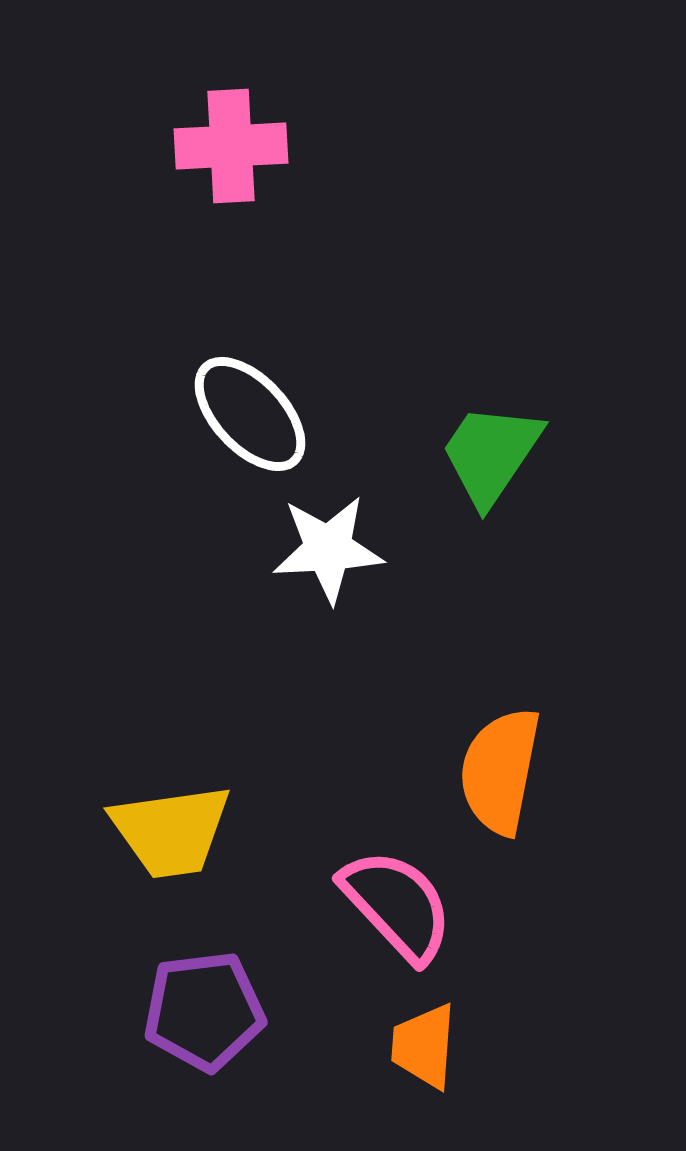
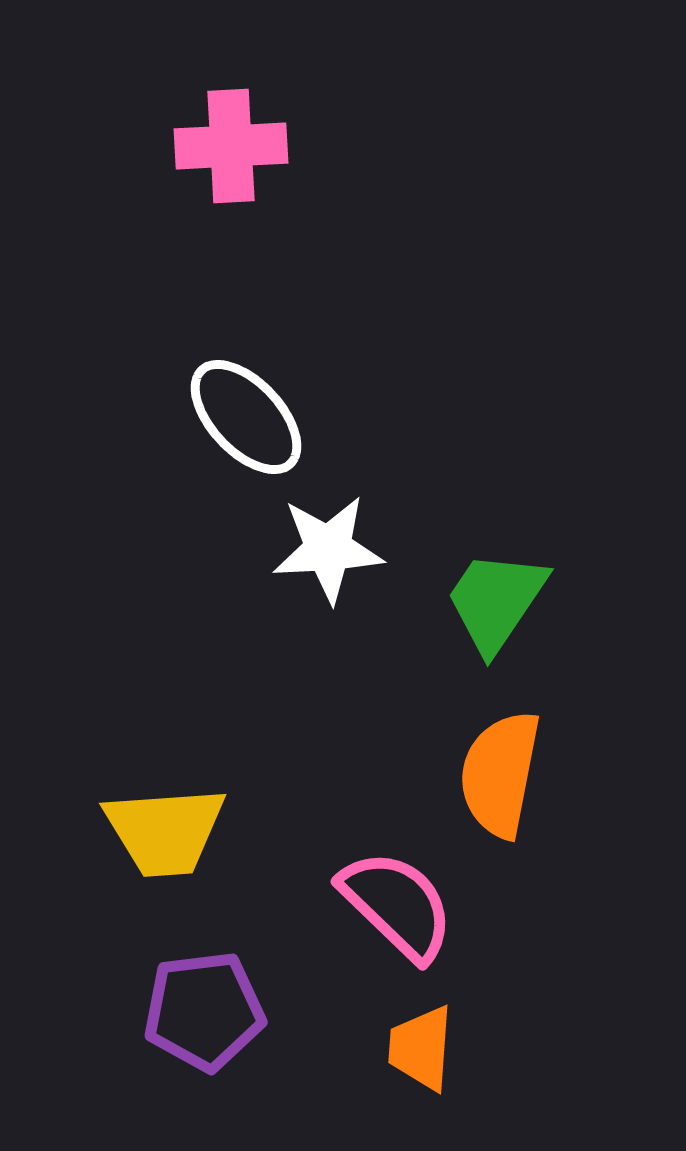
white ellipse: moved 4 px left, 3 px down
green trapezoid: moved 5 px right, 147 px down
orange semicircle: moved 3 px down
yellow trapezoid: moved 6 px left; rotated 4 degrees clockwise
pink semicircle: rotated 3 degrees counterclockwise
orange trapezoid: moved 3 px left, 2 px down
